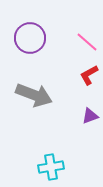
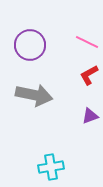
purple circle: moved 7 px down
pink line: rotated 15 degrees counterclockwise
gray arrow: rotated 9 degrees counterclockwise
